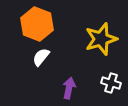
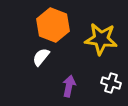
orange hexagon: moved 16 px right, 1 px down
yellow star: rotated 24 degrees clockwise
purple arrow: moved 2 px up
